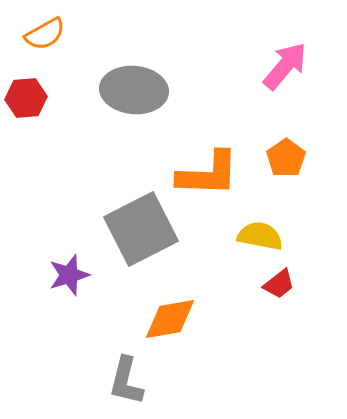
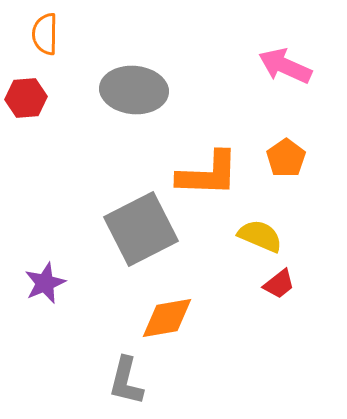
orange semicircle: rotated 120 degrees clockwise
pink arrow: rotated 106 degrees counterclockwise
yellow semicircle: rotated 12 degrees clockwise
purple star: moved 24 px left, 8 px down; rotated 6 degrees counterclockwise
orange diamond: moved 3 px left, 1 px up
